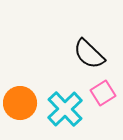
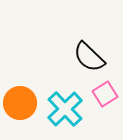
black semicircle: moved 3 px down
pink square: moved 2 px right, 1 px down
